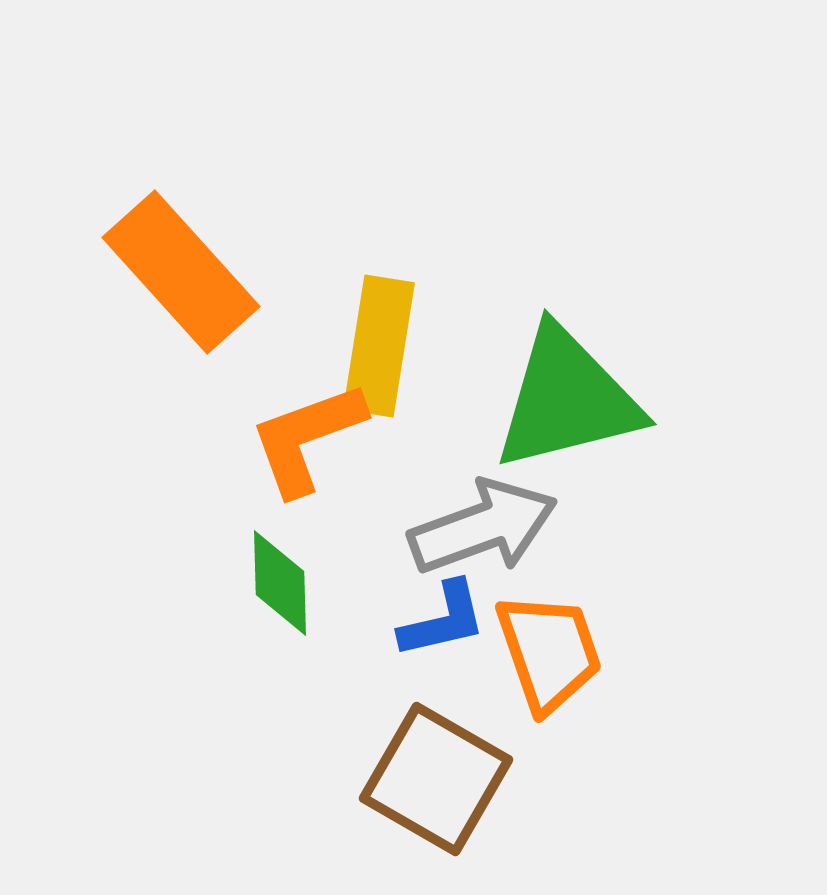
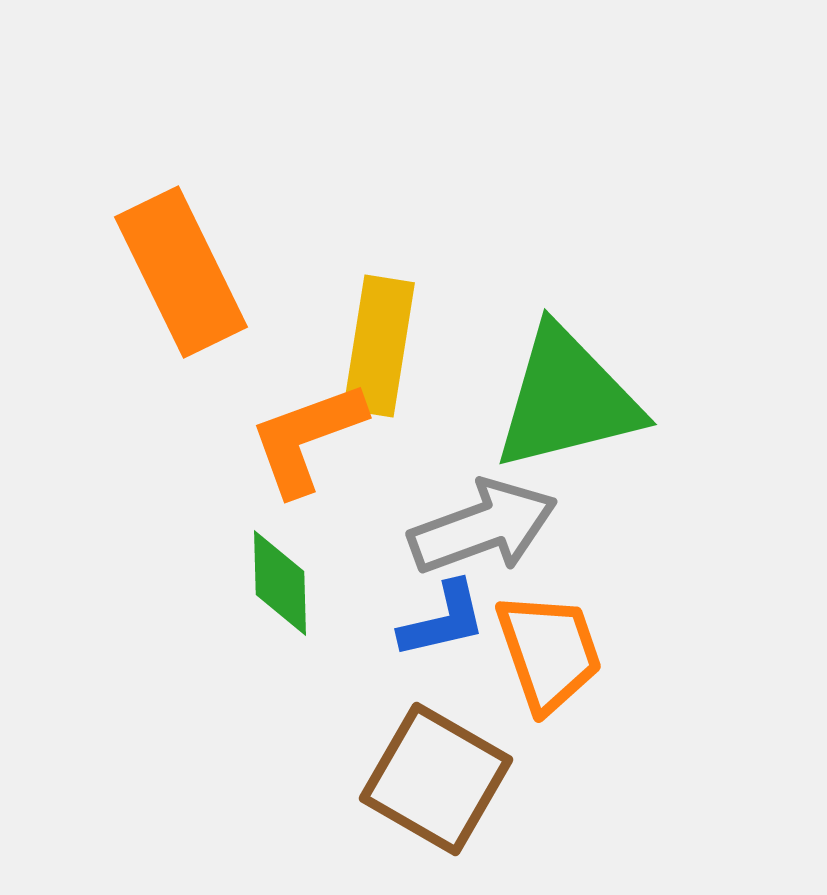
orange rectangle: rotated 16 degrees clockwise
